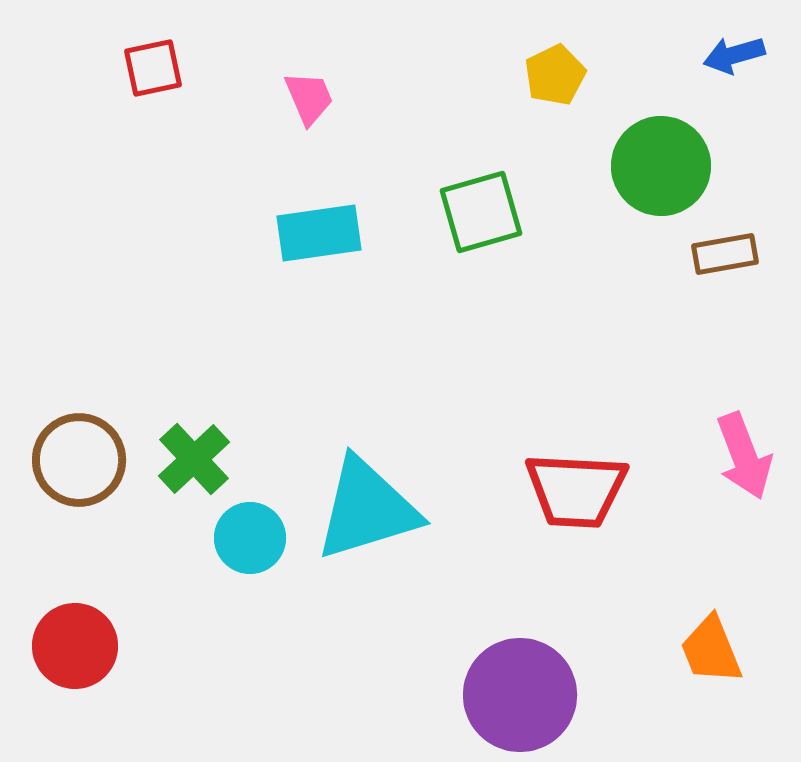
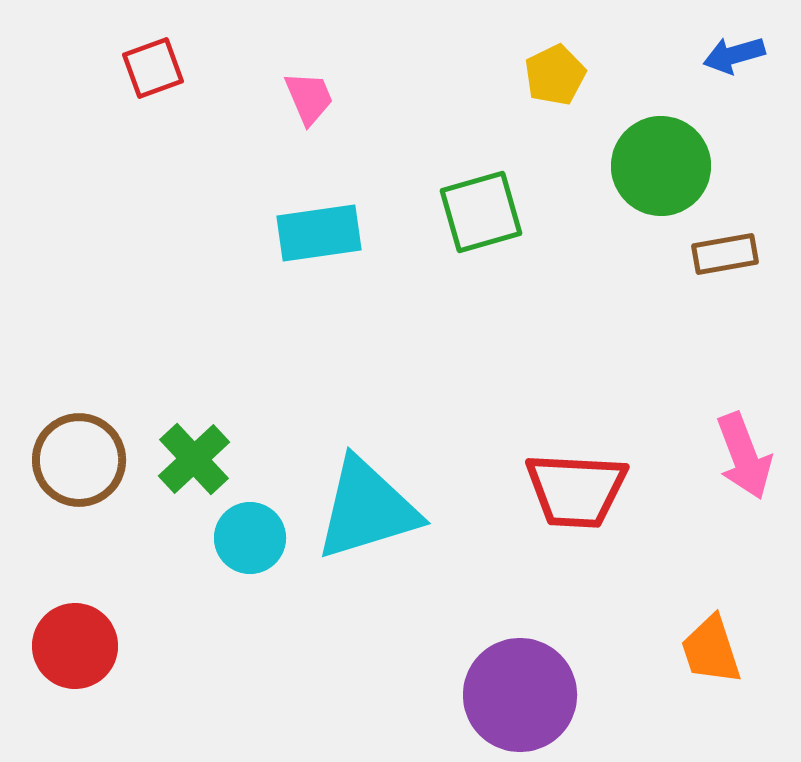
red square: rotated 8 degrees counterclockwise
orange trapezoid: rotated 4 degrees clockwise
